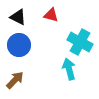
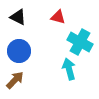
red triangle: moved 7 px right, 2 px down
blue circle: moved 6 px down
